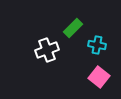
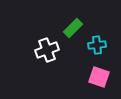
cyan cross: rotated 18 degrees counterclockwise
pink square: rotated 20 degrees counterclockwise
